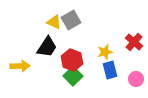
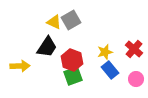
red cross: moved 7 px down
blue rectangle: rotated 24 degrees counterclockwise
green square: rotated 24 degrees clockwise
